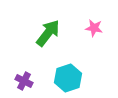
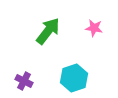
green arrow: moved 2 px up
cyan hexagon: moved 6 px right
